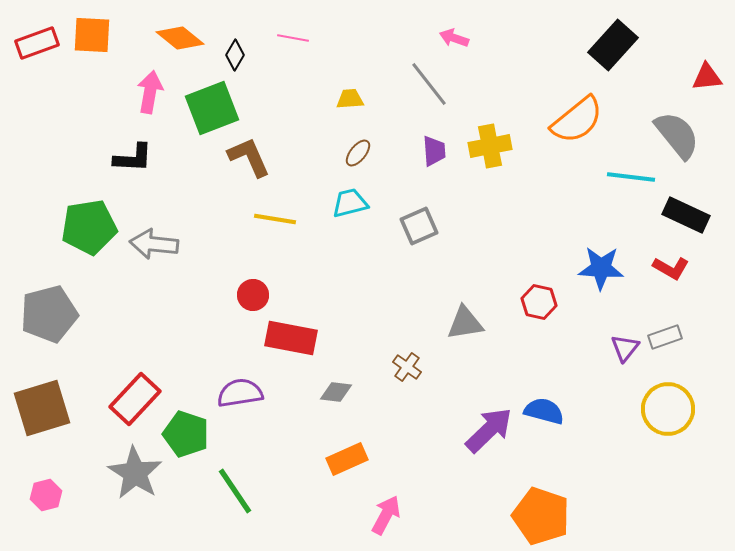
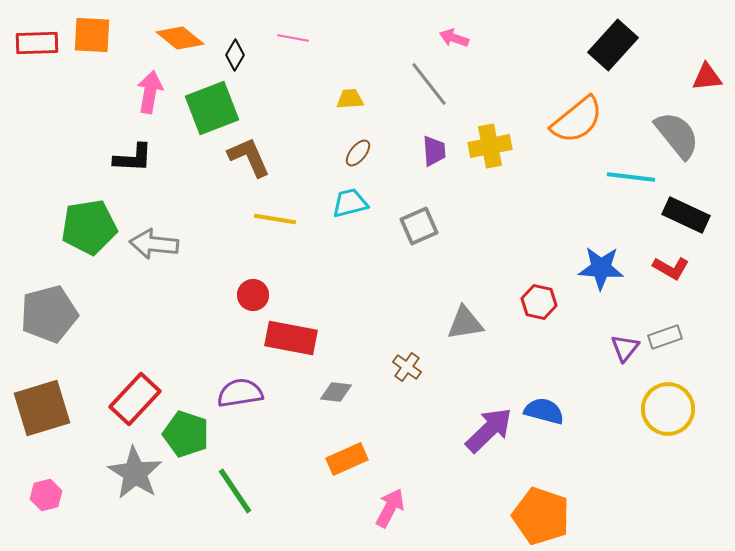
red rectangle at (37, 43): rotated 18 degrees clockwise
pink arrow at (386, 515): moved 4 px right, 7 px up
